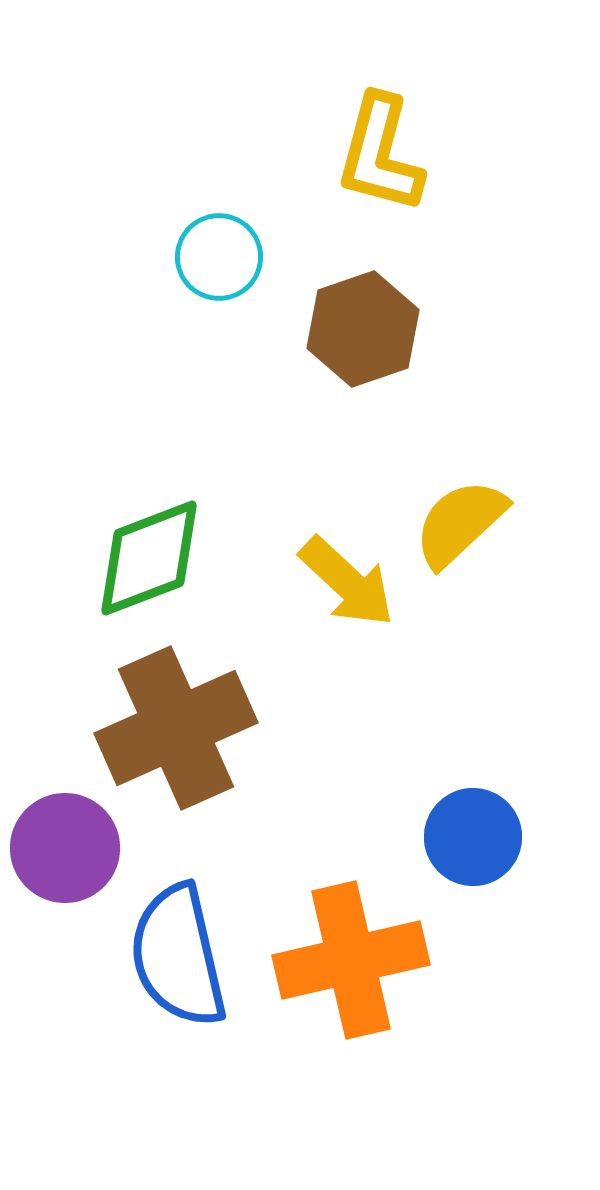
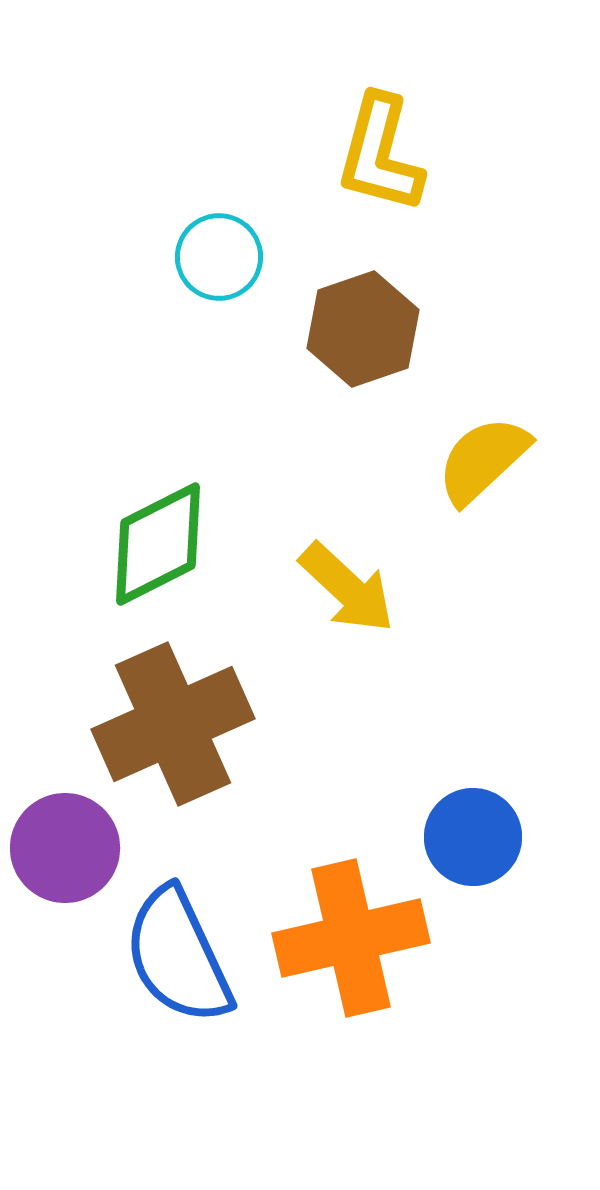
yellow semicircle: moved 23 px right, 63 px up
green diamond: moved 9 px right, 14 px up; rotated 6 degrees counterclockwise
yellow arrow: moved 6 px down
brown cross: moved 3 px left, 4 px up
blue semicircle: rotated 12 degrees counterclockwise
orange cross: moved 22 px up
